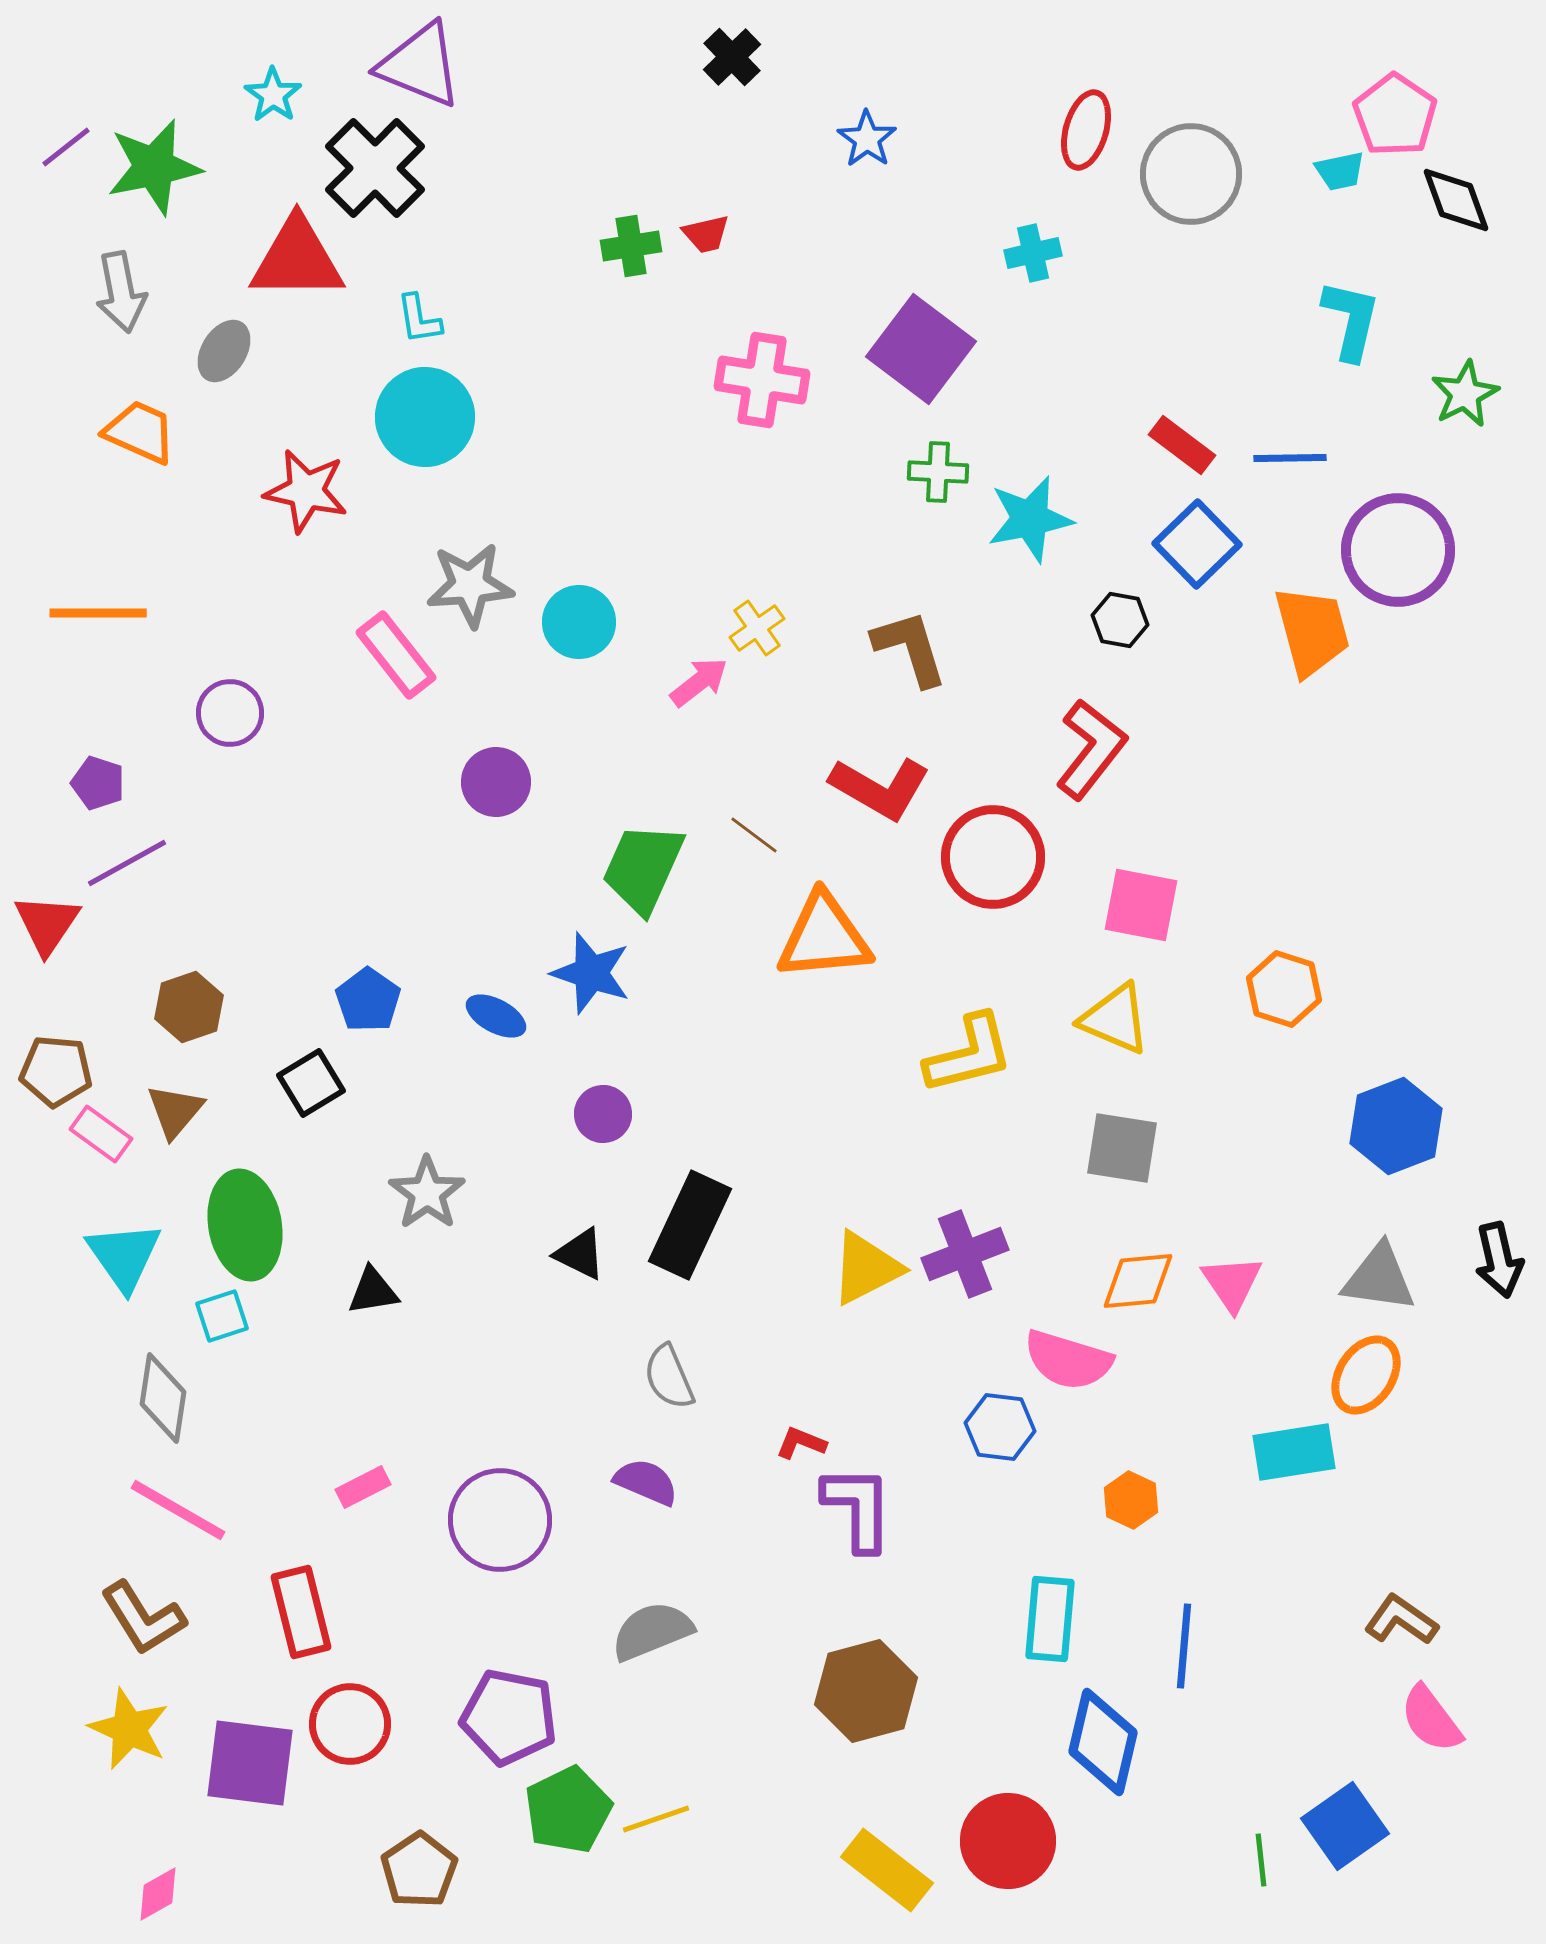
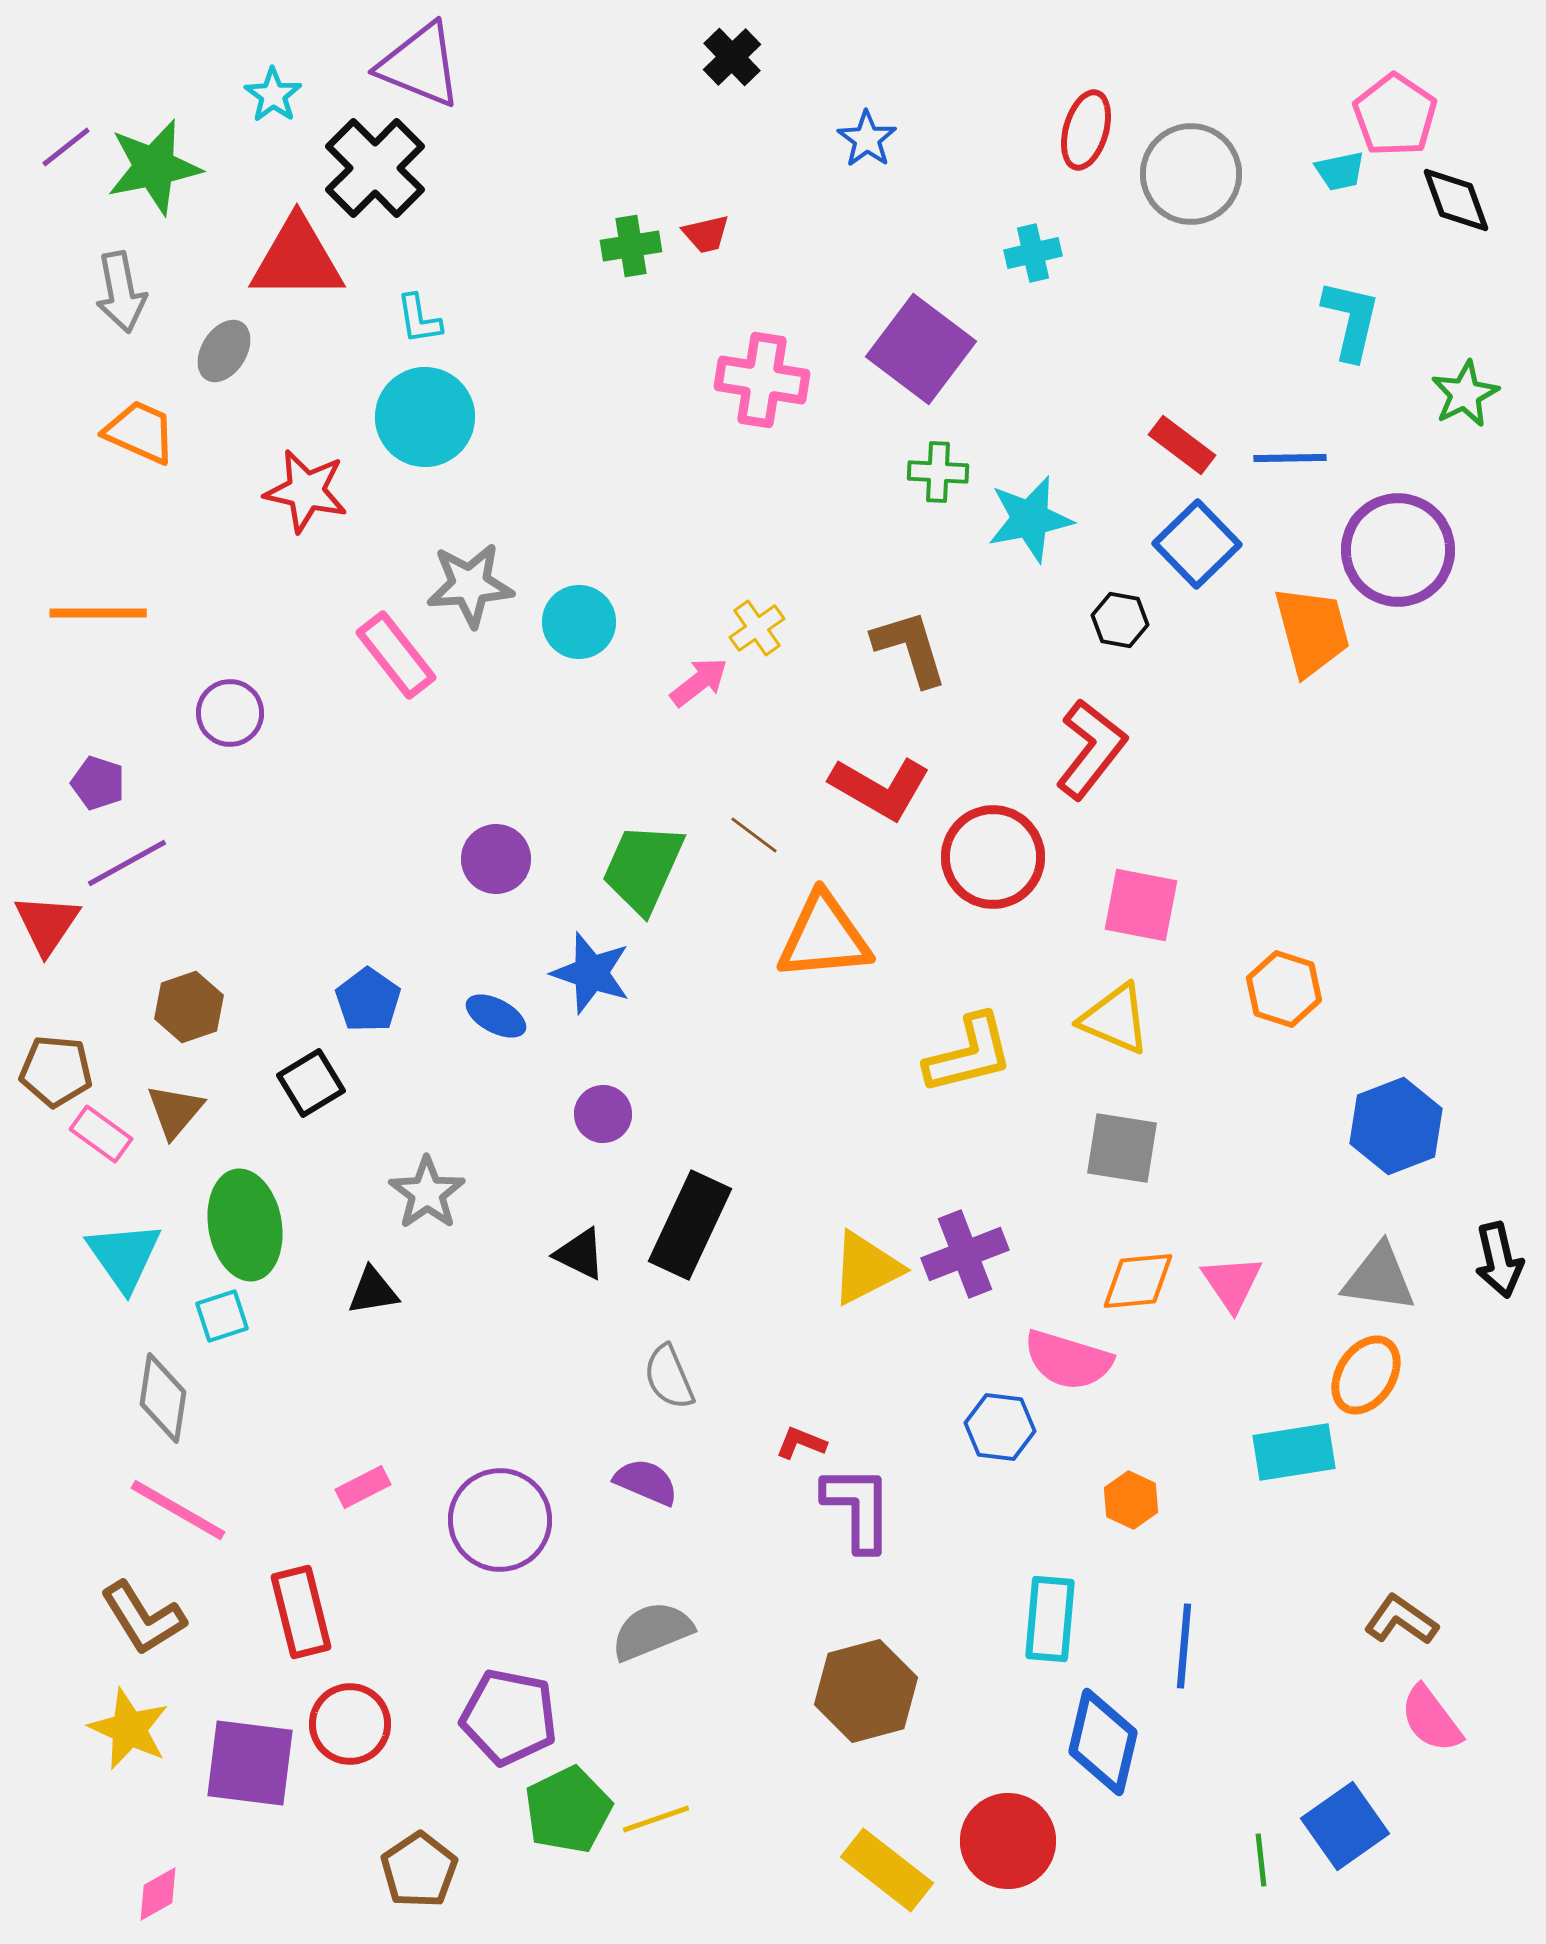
purple circle at (496, 782): moved 77 px down
